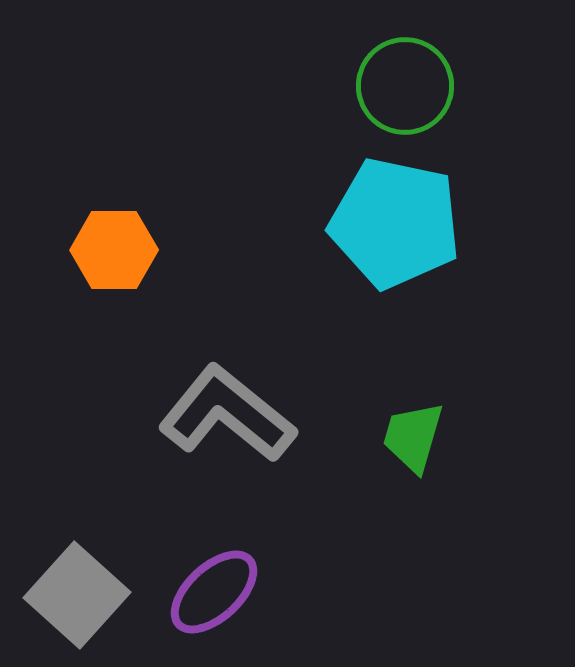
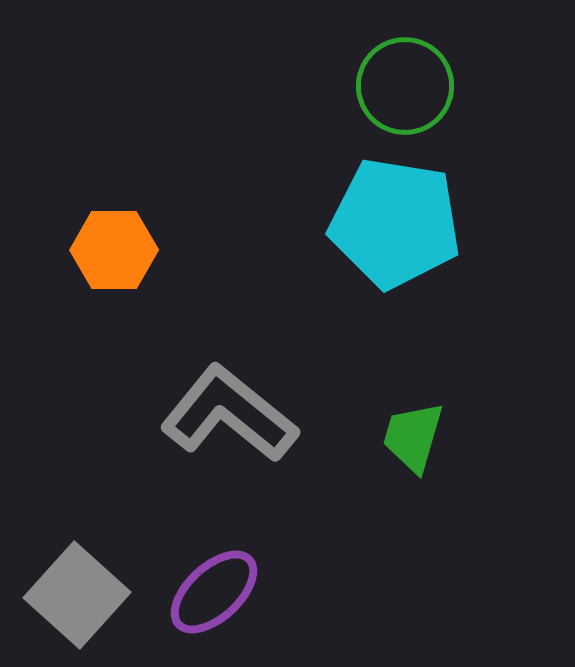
cyan pentagon: rotated 3 degrees counterclockwise
gray L-shape: moved 2 px right
